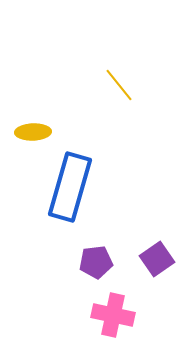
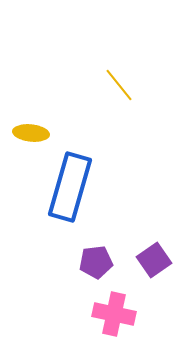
yellow ellipse: moved 2 px left, 1 px down; rotated 8 degrees clockwise
purple square: moved 3 px left, 1 px down
pink cross: moved 1 px right, 1 px up
